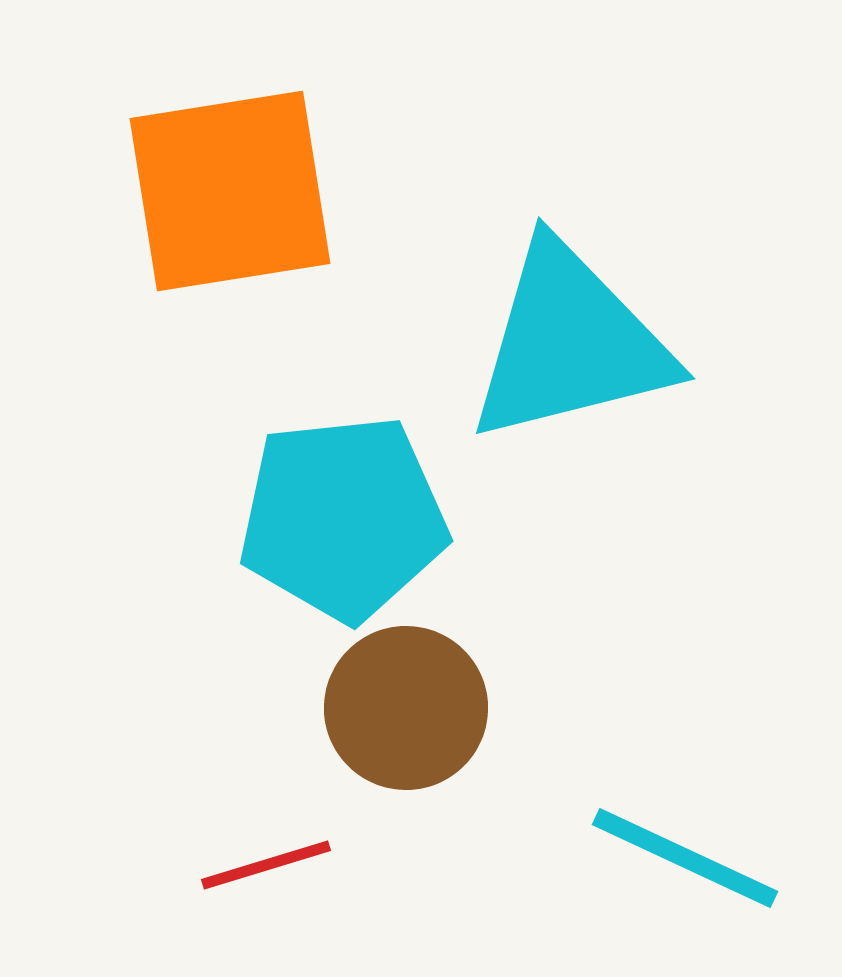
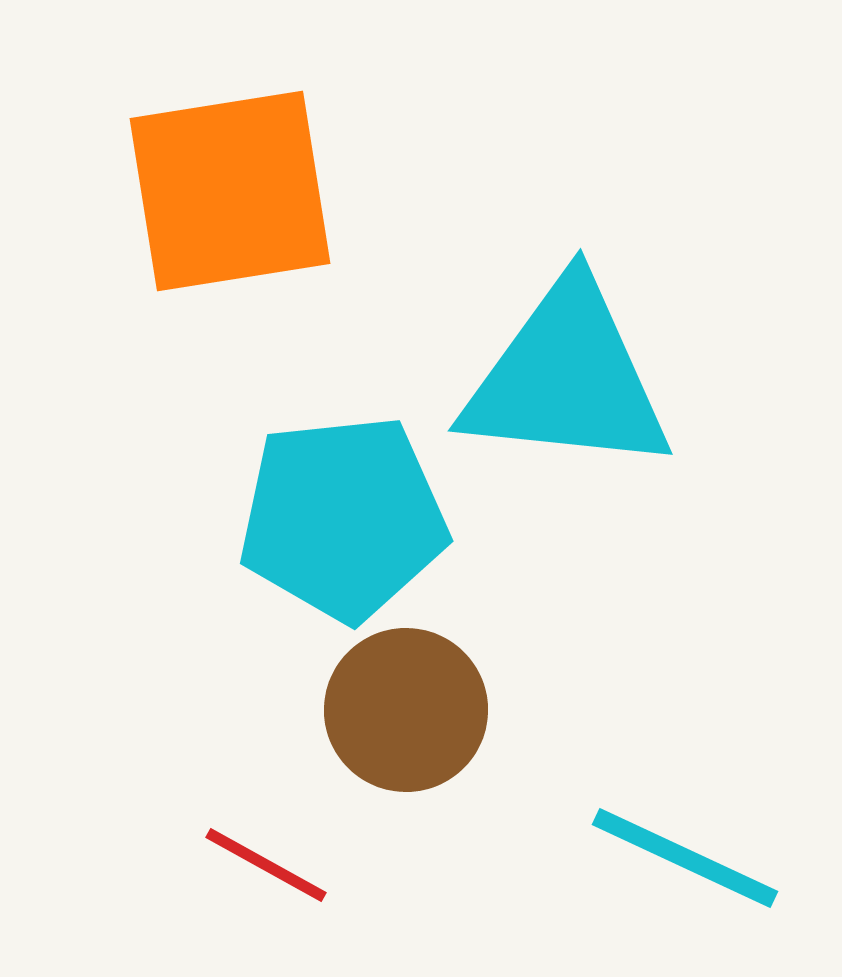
cyan triangle: moved 3 px left, 35 px down; rotated 20 degrees clockwise
brown circle: moved 2 px down
red line: rotated 46 degrees clockwise
